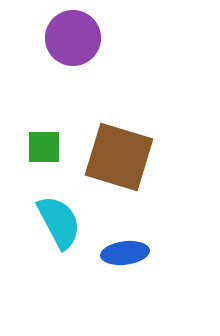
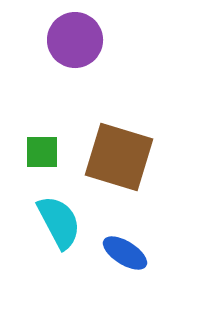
purple circle: moved 2 px right, 2 px down
green square: moved 2 px left, 5 px down
blue ellipse: rotated 39 degrees clockwise
